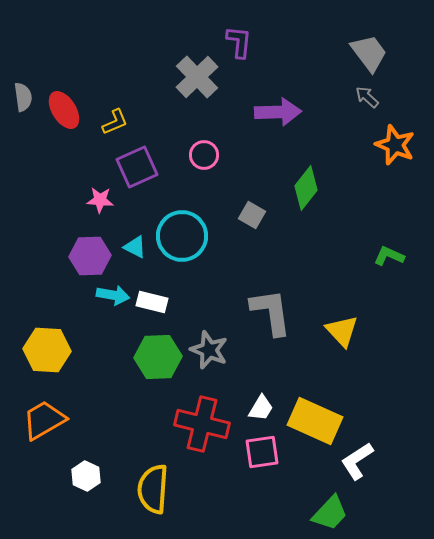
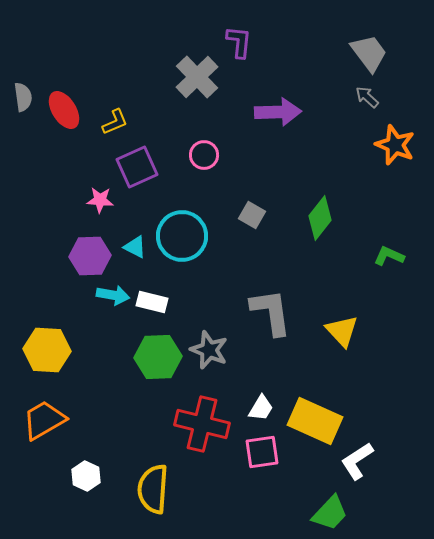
green diamond: moved 14 px right, 30 px down
